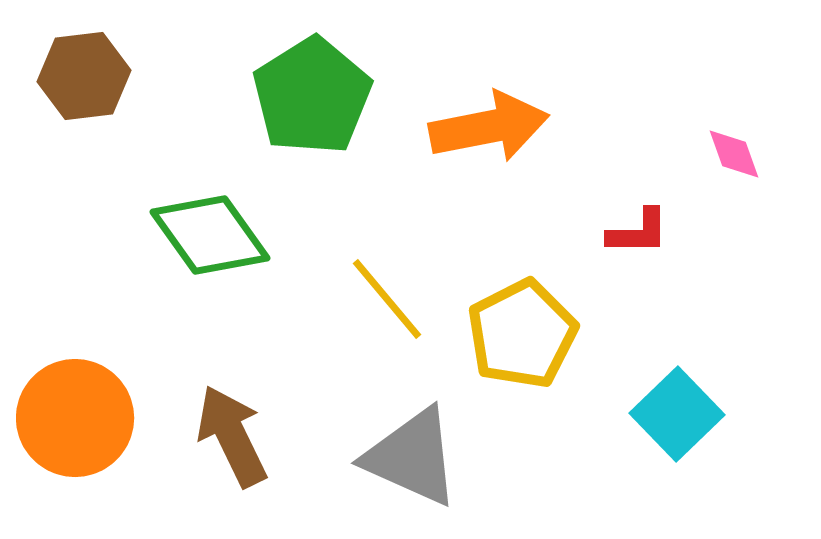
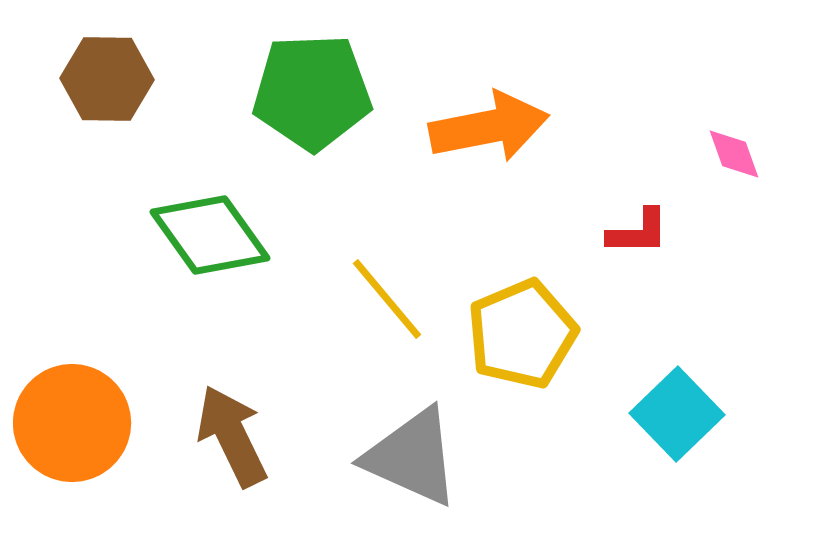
brown hexagon: moved 23 px right, 3 px down; rotated 8 degrees clockwise
green pentagon: moved 4 px up; rotated 30 degrees clockwise
yellow pentagon: rotated 4 degrees clockwise
orange circle: moved 3 px left, 5 px down
